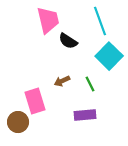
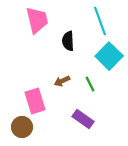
pink trapezoid: moved 11 px left
black semicircle: rotated 54 degrees clockwise
purple rectangle: moved 2 px left, 4 px down; rotated 40 degrees clockwise
brown circle: moved 4 px right, 5 px down
